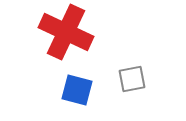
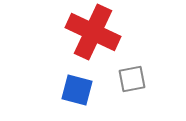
red cross: moved 27 px right
